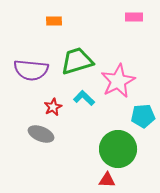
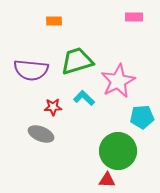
red star: rotated 24 degrees clockwise
cyan pentagon: moved 1 px left, 1 px down
green circle: moved 2 px down
